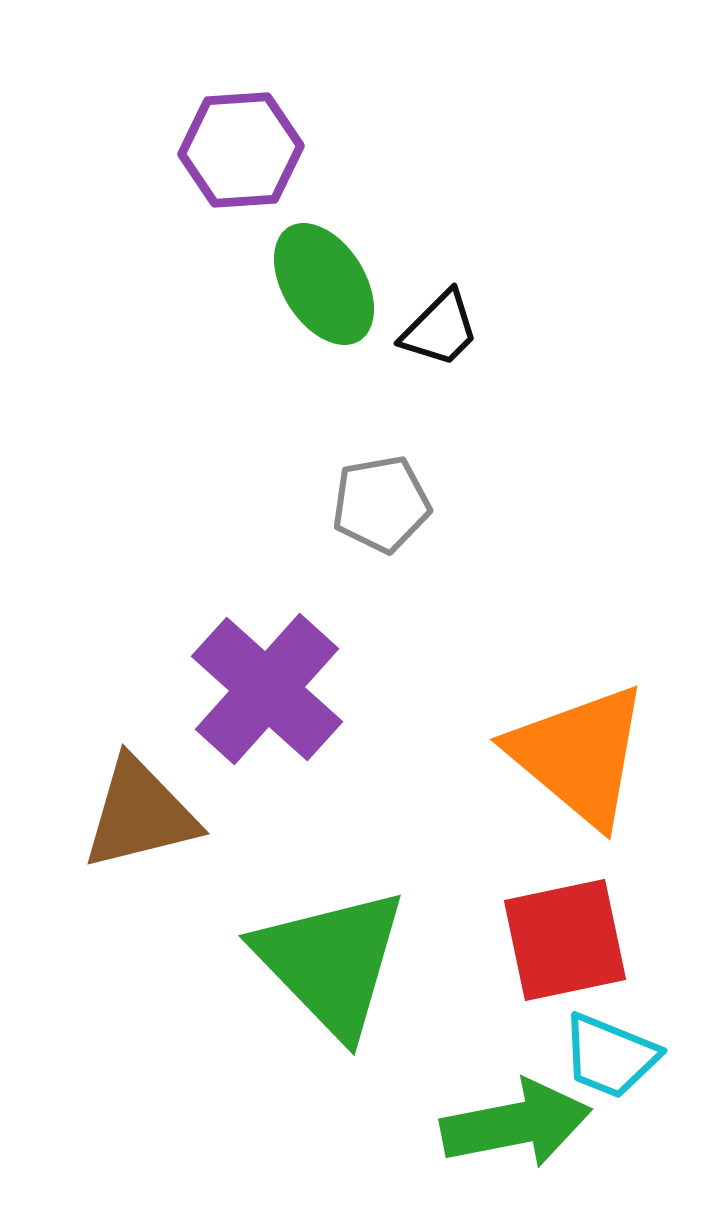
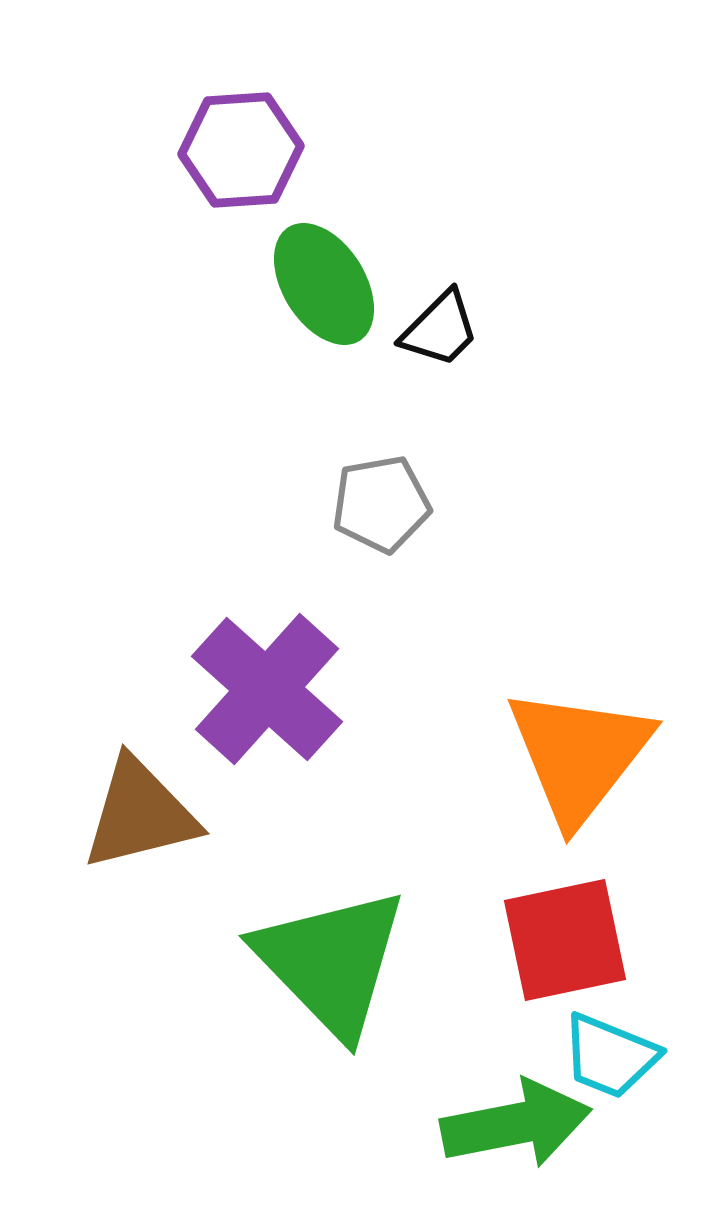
orange triangle: rotated 28 degrees clockwise
